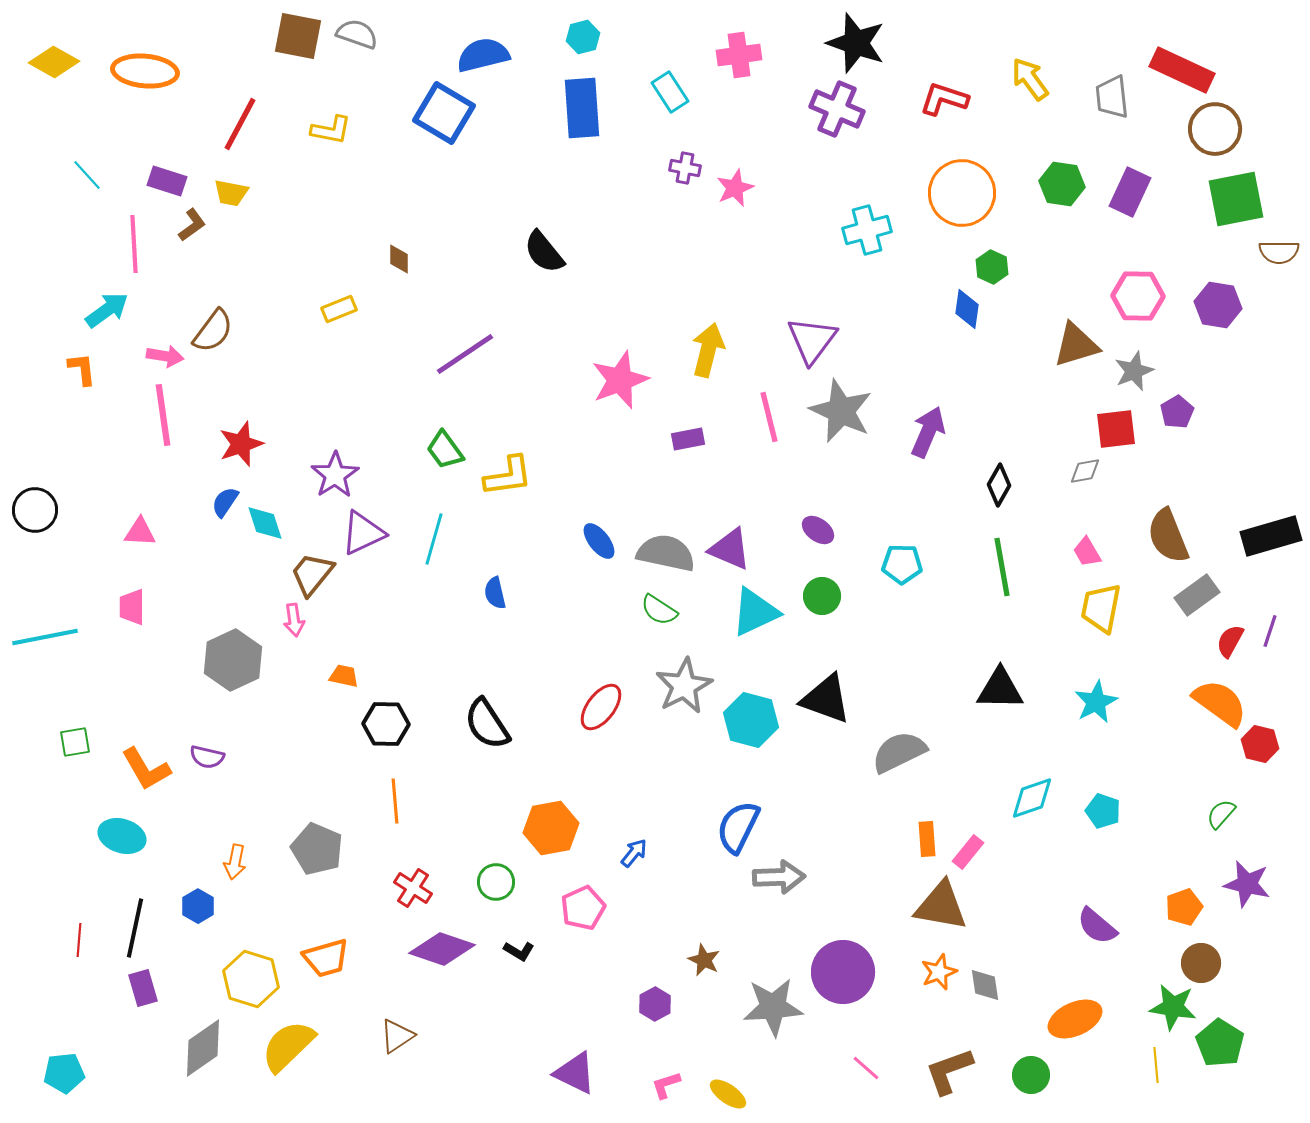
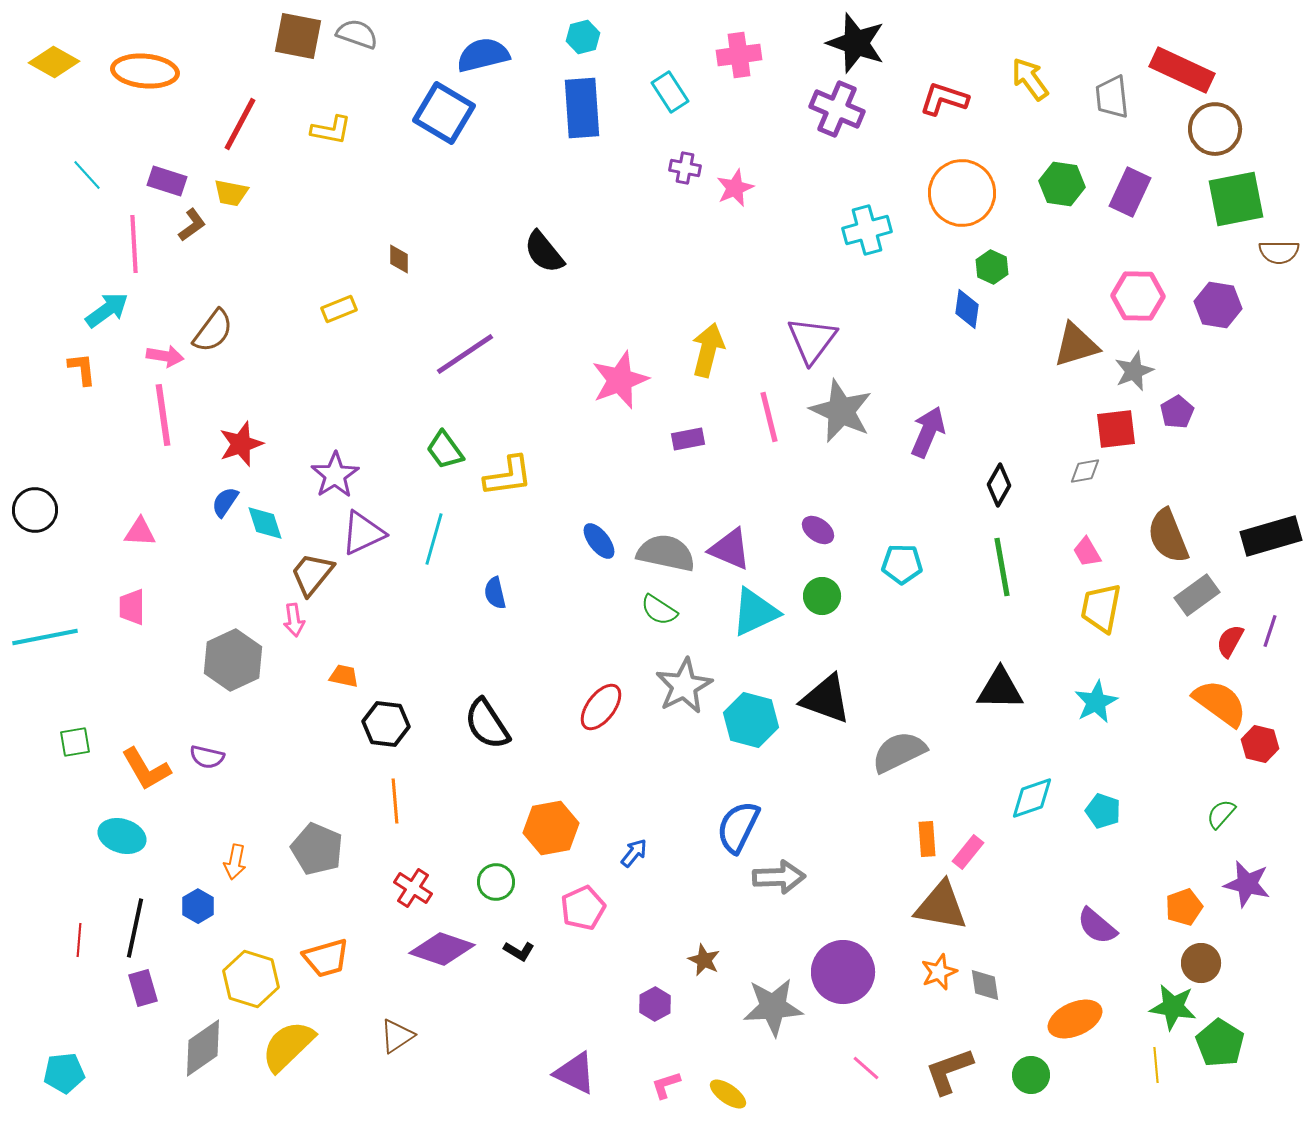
black hexagon at (386, 724): rotated 6 degrees clockwise
